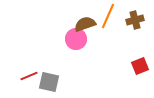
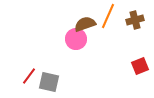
red line: rotated 30 degrees counterclockwise
